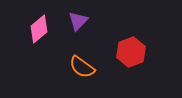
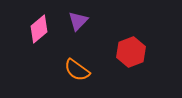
orange semicircle: moved 5 px left, 3 px down
